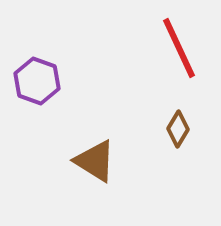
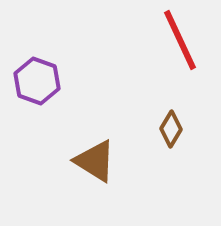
red line: moved 1 px right, 8 px up
brown diamond: moved 7 px left
